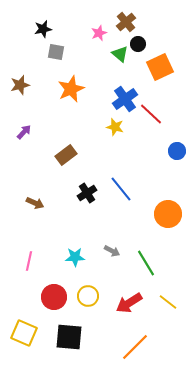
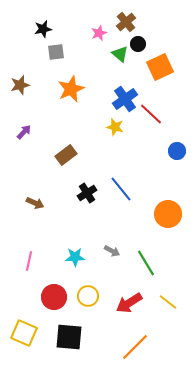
gray square: rotated 18 degrees counterclockwise
